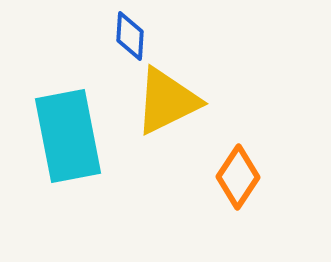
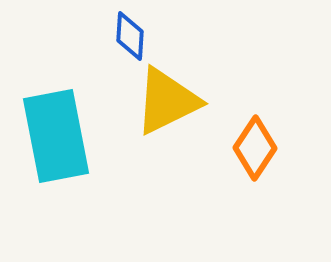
cyan rectangle: moved 12 px left
orange diamond: moved 17 px right, 29 px up
